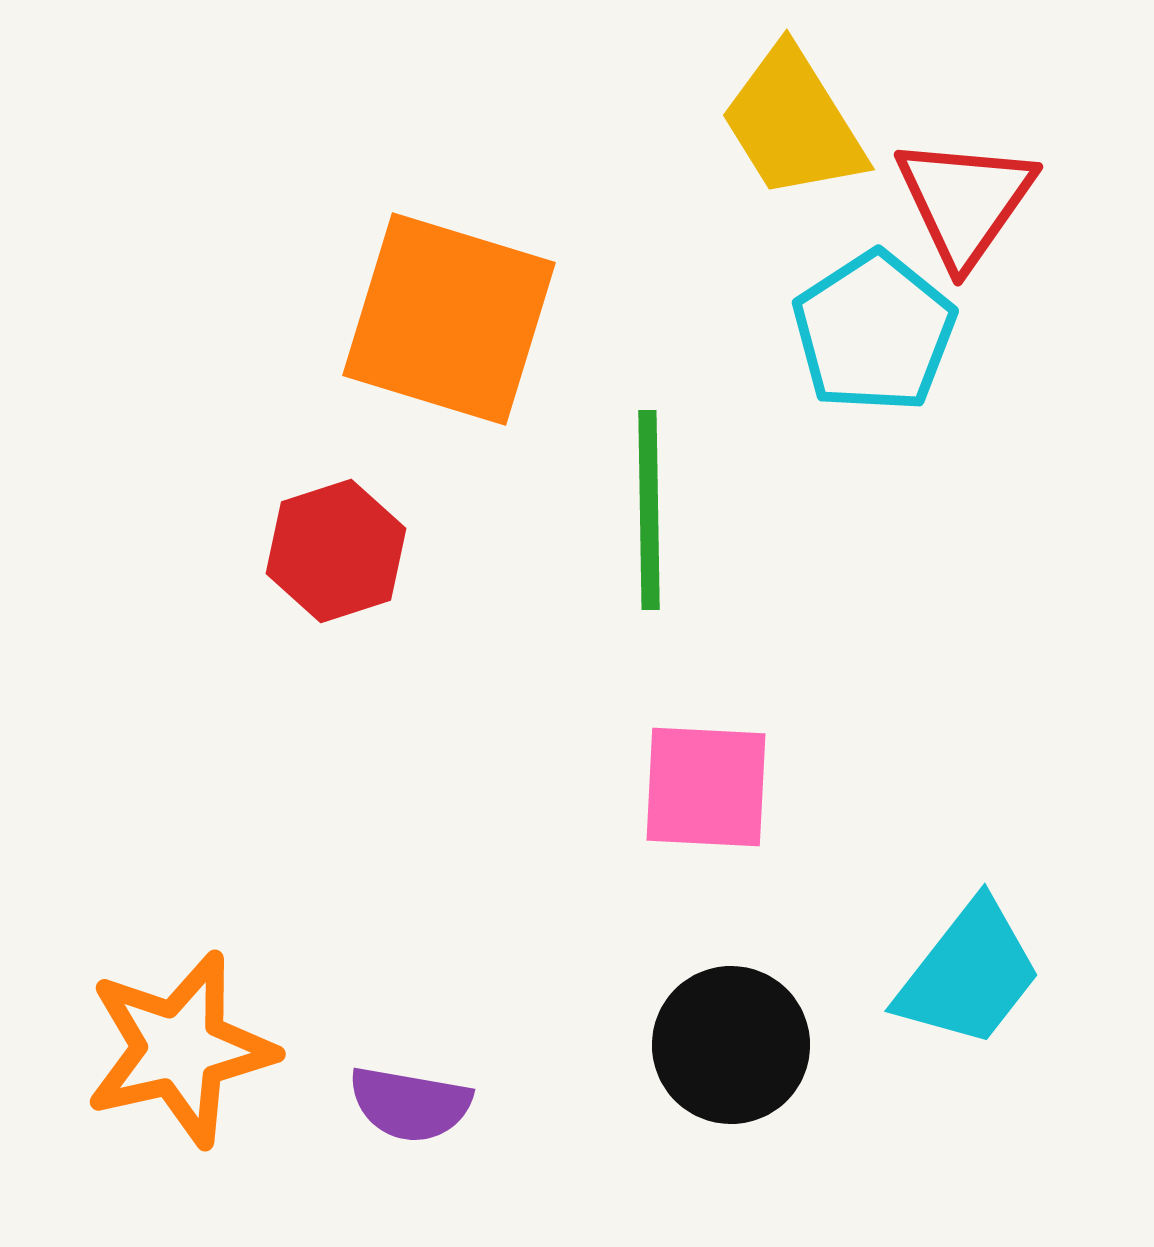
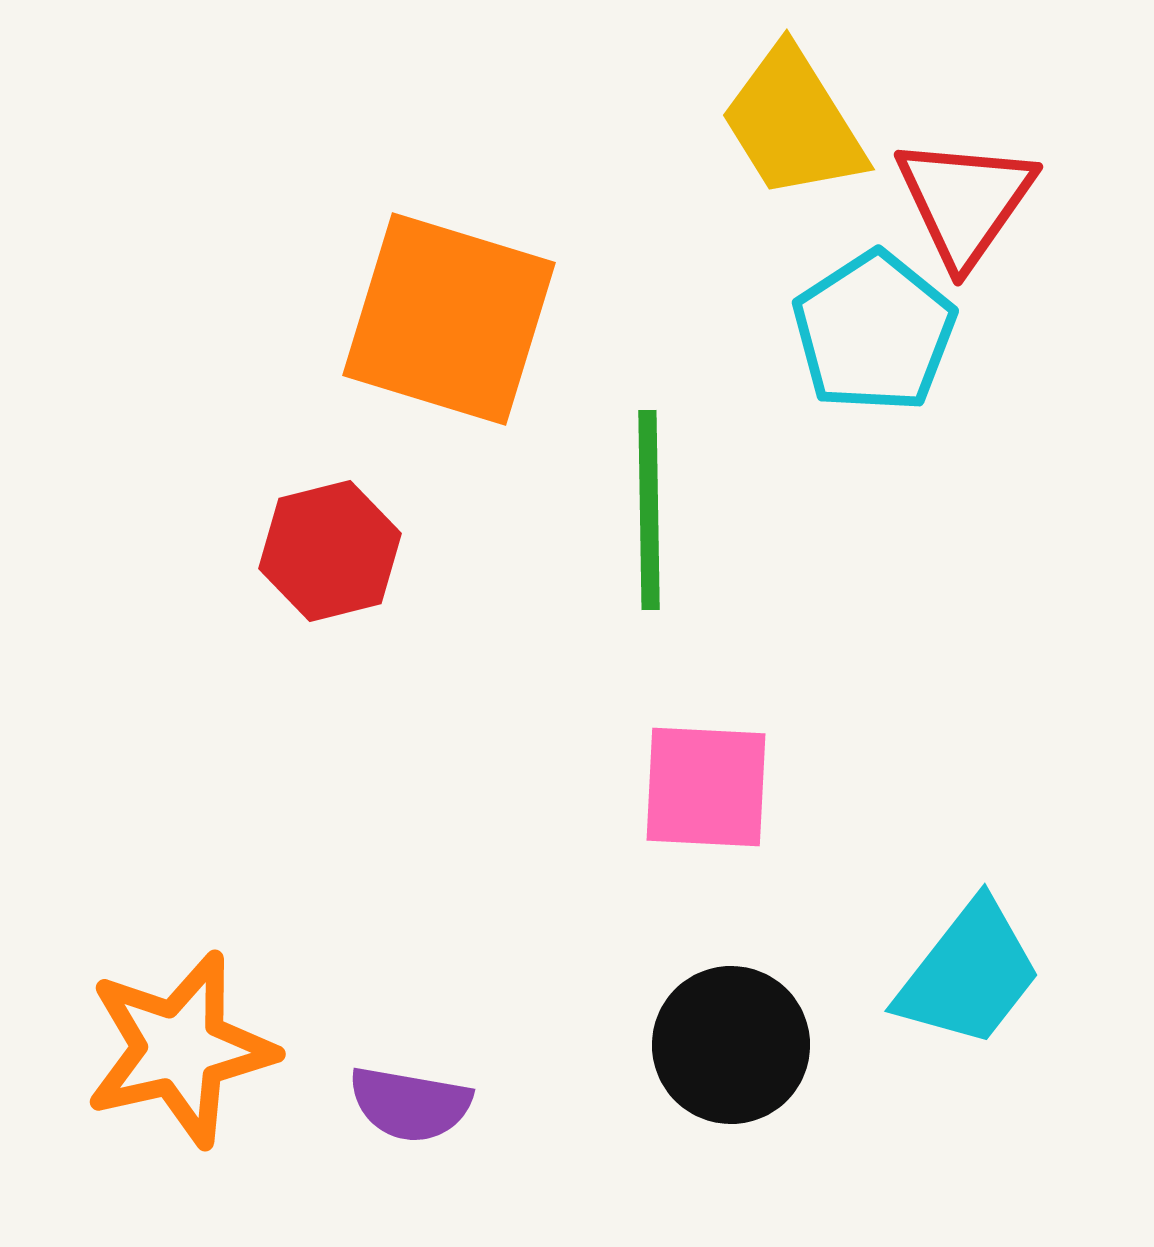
red hexagon: moved 6 px left; rotated 4 degrees clockwise
